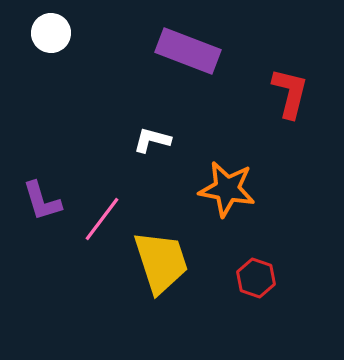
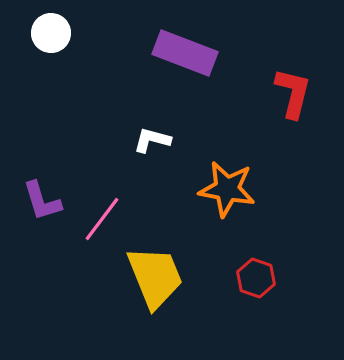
purple rectangle: moved 3 px left, 2 px down
red L-shape: moved 3 px right
yellow trapezoid: moved 6 px left, 15 px down; rotated 4 degrees counterclockwise
